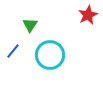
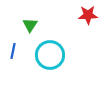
red star: rotated 24 degrees clockwise
blue line: rotated 28 degrees counterclockwise
